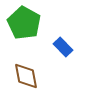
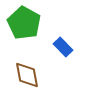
brown diamond: moved 1 px right, 1 px up
